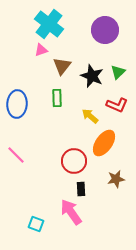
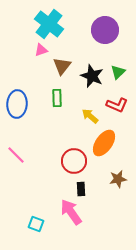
brown star: moved 2 px right
